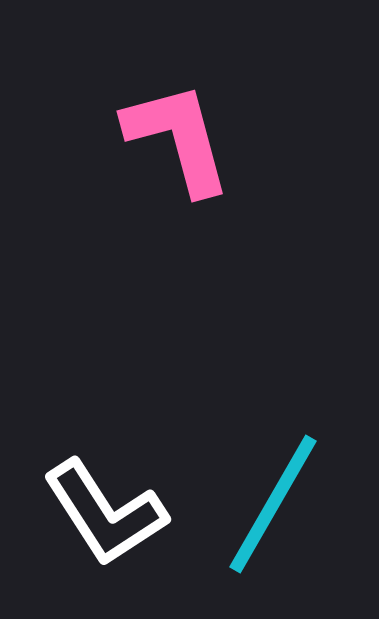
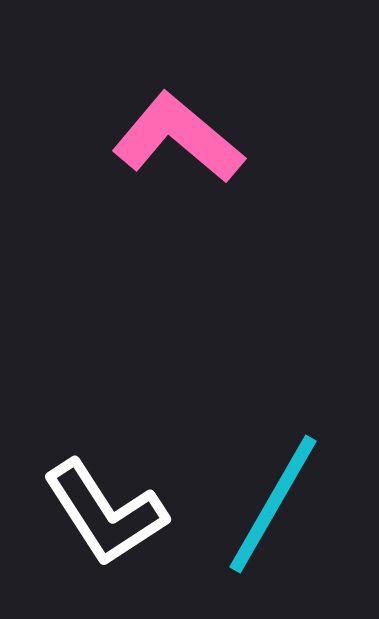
pink L-shape: rotated 35 degrees counterclockwise
